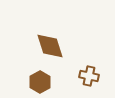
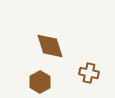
brown cross: moved 3 px up
